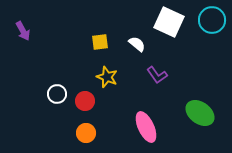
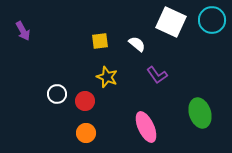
white square: moved 2 px right
yellow square: moved 1 px up
green ellipse: rotated 36 degrees clockwise
